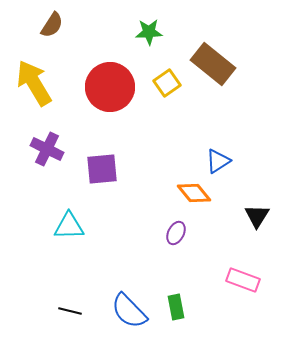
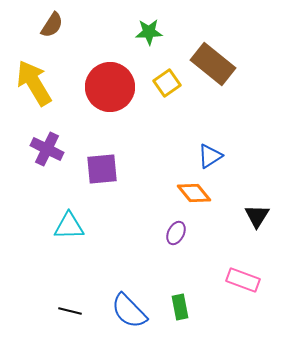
blue triangle: moved 8 px left, 5 px up
green rectangle: moved 4 px right
